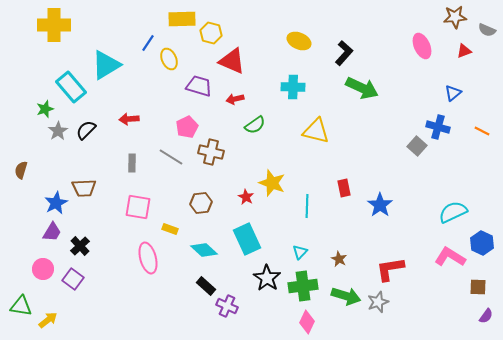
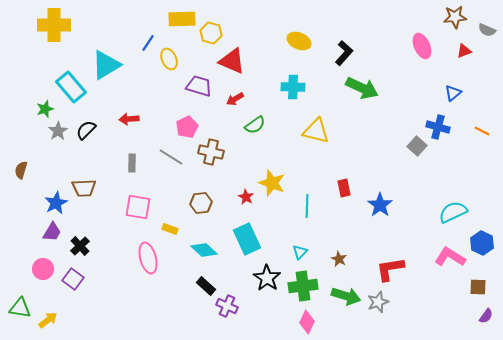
red arrow at (235, 99): rotated 18 degrees counterclockwise
green triangle at (21, 306): moved 1 px left, 2 px down
